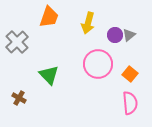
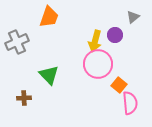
yellow arrow: moved 7 px right, 18 px down
gray triangle: moved 4 px right, 18 px up
gray cross: rotated 20 degrees clockwise
orange square: moved 11 px left, 11 px down
brown cross: moved 5 px right; rotated 32 degrees counterclockwise
